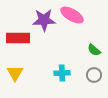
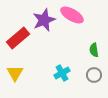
purple star: rotated 20 degrees counterclockwise
red rectangle: rotated 40 degrees counterclockwise
green semicircle: rotated 40 degrees clockwise
cyan cross: rotated 28 degrees counterclockwise
